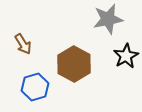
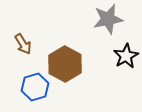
brown hexagon: moved 9 px left
